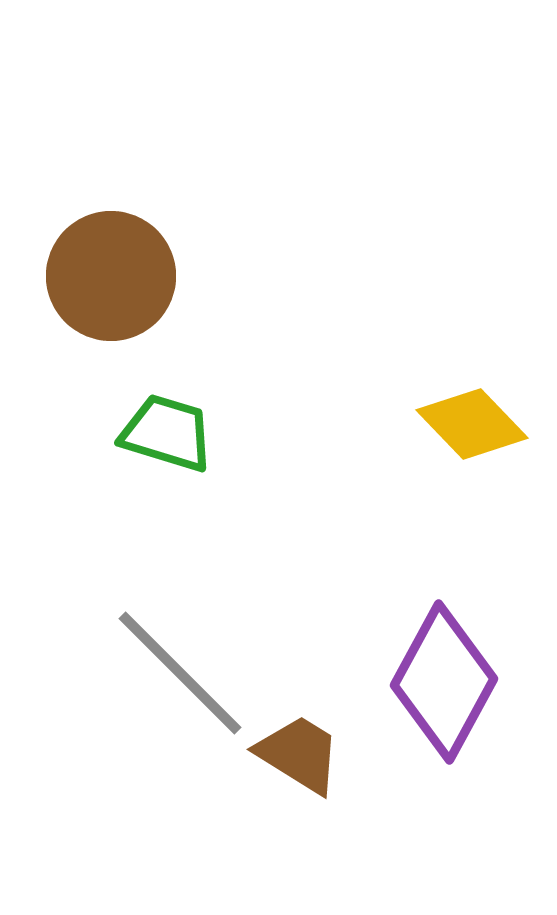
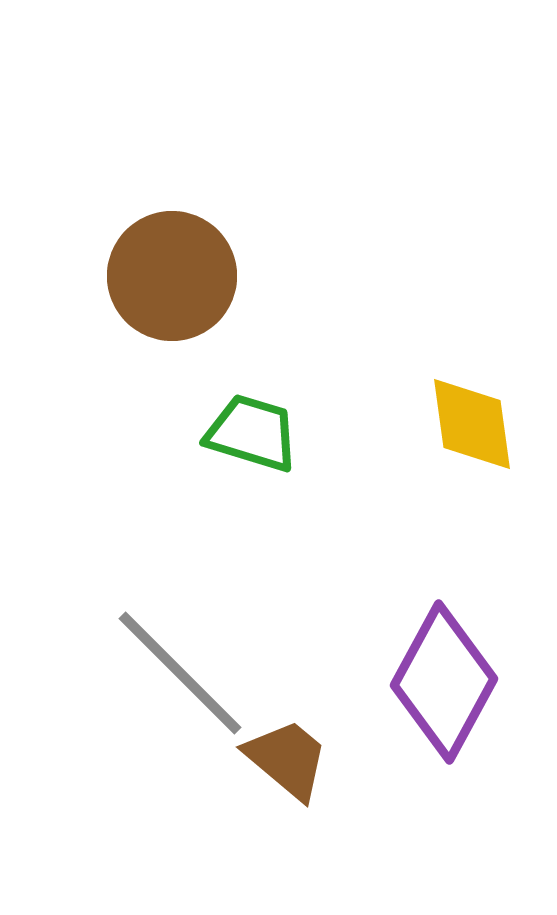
brown circle: moved 61 px right
yellow diamond: rotated 36 degrees clockwise
green trapezoid: moved 85 px right
brown trapezoid: moved 12 px left, 5 px down; rotated 8 degrees clockwise
